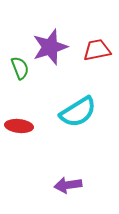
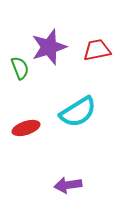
purple star: moved 1 px left
red ellipse: moved 7 px right, 2 px down; rotated 24 degrees counterclockwise
